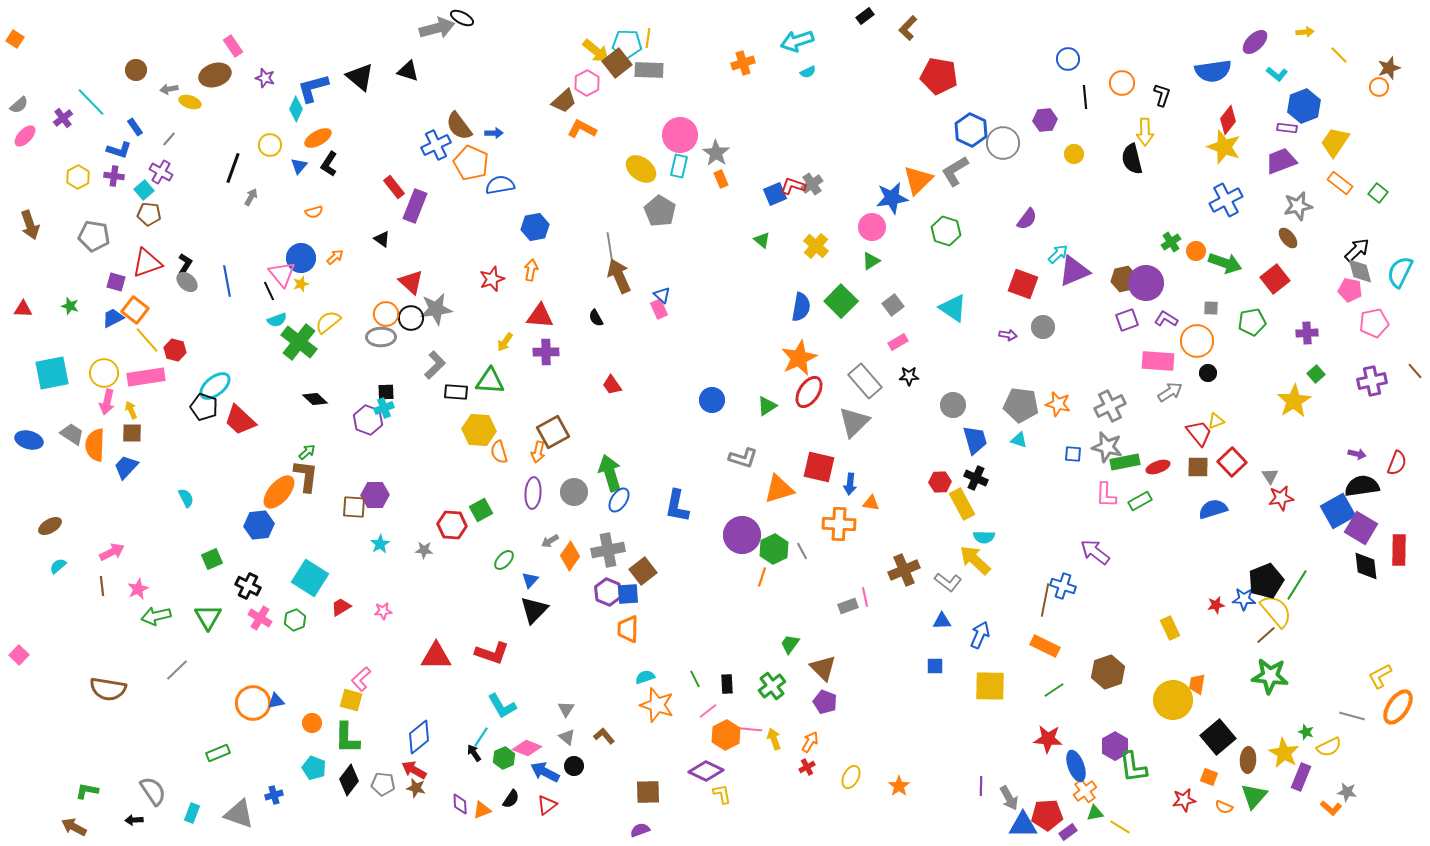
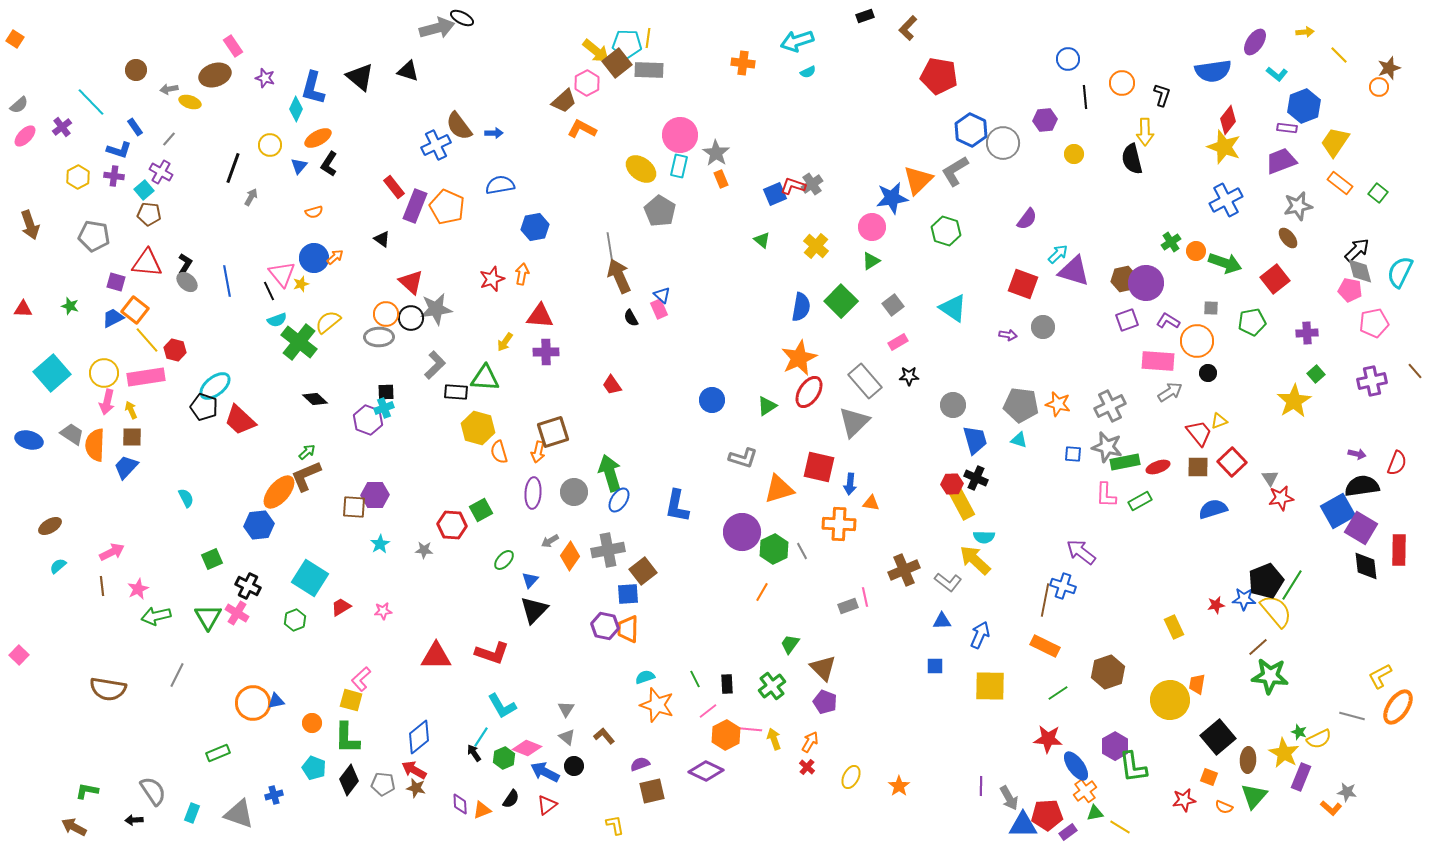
black rectangle at (865, 16): rotated 18 degrees clockwise
purple ellipse at (1255, 42): rotated 12 degrees counterclockwise
orange cross at (743, 63): rotated 25 degrees clockwise
blue L-shape at (313, 88): rotated 60 degrees counterclockwise
purple cross at (63, 118): moved 1 px left, 9 px down
orange pentagon at (471, 163): moved 24 px left, 44 px down
blue circle at (301, 258): moved 13 px right
red triangle at (147, 263): rotated 24 degrees clockwise
orange arrow at (531, 270): moved 9 px left, 4 px down
purple triangle at (1074, 271): rotated 40 degrees clockwise
black semicircle at (596, 318): moved 35 px right
purple L-shape at (1166, 319): moved 2 px right, 2 px down
gray ellipse at (381, 337): moved 2 px left
cyan square at (52, 373): rotated 30 degrees counterclockwise
green triangle at (490, 381): moved 5 px left, 3 px up
yellow triangle at (1216, 421): moved 3 px right
yellow hexagon at (479, 430): moved 1 px left, 2 px up; rotated 12 degrees clockwise
brown square at (553, 432): rotated 12 degrees clockwise
brown square at (132, 433): moved 4 px down
brown L-shape at (306, 476): rotated 120 degrees counterclockwise
gray triangle at (1270, 476): moved 2 px down
red hexagon at (940, 482): moved 12 px right, 2 px down
purple circle at (742, 535): moved 3 px up
purple arrow at (1095, 552): moved 14 px left
orange line at (762, 577): moved 15 px down; rotated 12 degrees clockwise
green line at (1297, 585): moved 5 px left
purple hexagon at (608, 592): moved 3 px left, 34 px down; rotated 12 degrees counterclockwise
pink cross at (260, 618): moved 23 px left, 5 px up
yellow rectangle at (1170, 628): moved 4 px right, 1 px up
brown line at (1266, 635): moved 8 px left, 12 px down
gray line at (177, 670): moved 5 px down; rotated 20 degrees counterclockwise
green line at (1054, 690): moved 4 px right, 3 px down
yellow circle at (1173, 700): moved 3 px left
green star at (1306, 732): moved 7 px left
yellow semicircle at (1329, 747): moved 10 px left, 8 px up
blue ellipse at (1076, 766): rotated 16 degrees counterclockwise
red cross at (807, 767): rotated 21 degrees counterclockwise
brown square at (648, 792): moved 4 px right, 1 px up; rotated 12 degrees counterclockwise
yellow L-shape at (722, 794): moved 107 px left, 31 px down
purple semicircle at (640, 830): moved 66 px up
